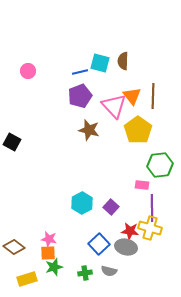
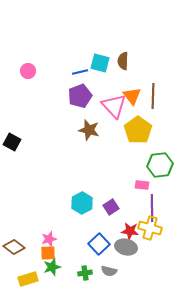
purple square: rotated 14 degrees clockwise
pink star: rotated 28 degrees counterclockwise
green star: moved 2 px left
yellow rectangle: moved 1 px right
